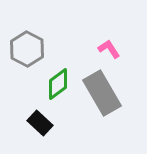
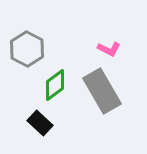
pink L-shape: rotated 150 degrees clockwise
green diamond: moved 3 px left, 1 px down
gray rectangle: moved 2 px up
